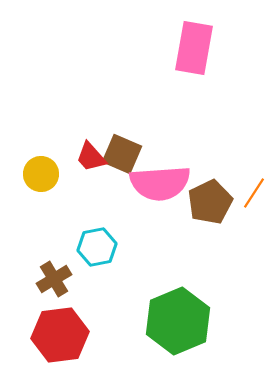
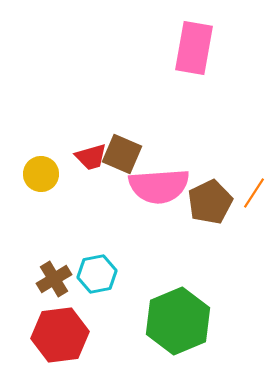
red trapezoid: rotated 64 degrees counterclockwise
pink semicircle: moved 1 px left, 3 px down
cyan hexagon: moved 27 px down
